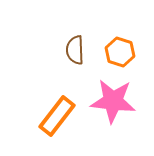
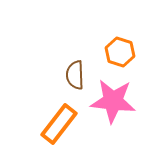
brown semicircle: moved 25 px down
orange rectangle: moved 2 px right, 8 px down
